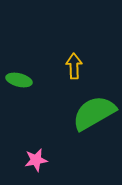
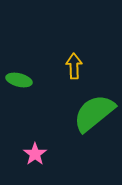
green semicircle: rotated 9 degrees counterclockwise
pink star: moved 1 px left, 6 px up; rotated 25 degrees counterclockwise
